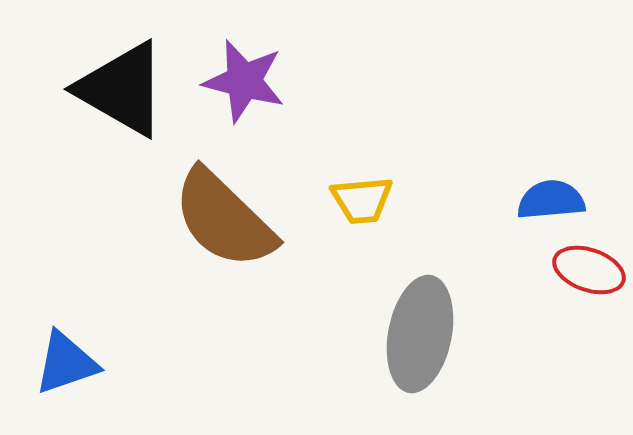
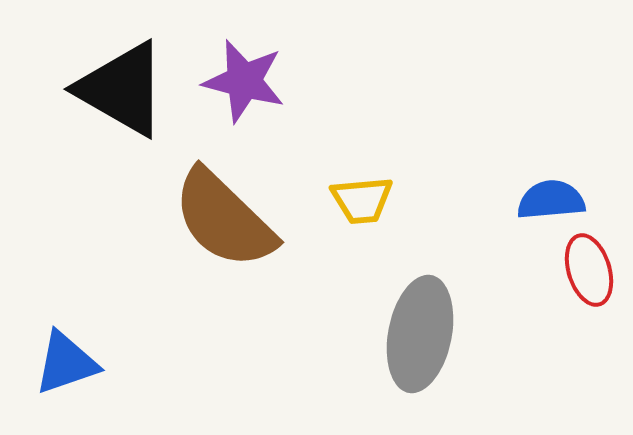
red ellipse: rotated 54 degrees clockwise
